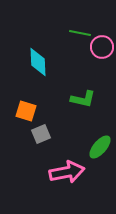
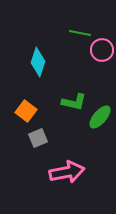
pink circle: moved 3 px down
cyan diamond: rotated 20 degrees clockwise
green L-shape: moved 9 px left, 3 px down
orange square: rotated 20 degrees clockwise
gray square: moved 3 px left, 4 px down
green ellipse: moved 30 px up
